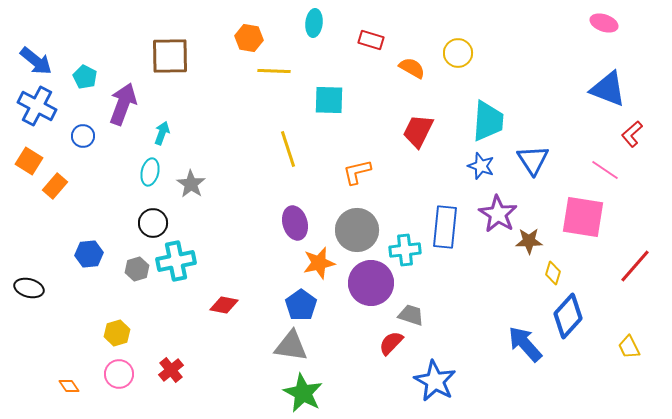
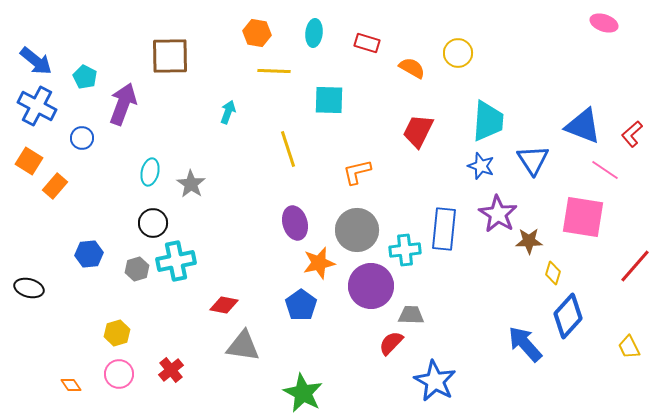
cyan ellipse at (314, 23): moved 10 px down
orange hexagon at (249, 38): moved 8 px right, 5 px up
red rectangle at (371, 40): moved 4 px left, 3 px down
blue triangle at (608, 89): moved 25 px left, 37 px down
cyan arrow at (162, 133): moved 66 px right, 21 px up
blue circle at (83, 136): moved 1 px left, 2 px down
blue rectangle at (445, 227): moved 1 px left, 2 px down
purple circle at (371, 283): moved 3 px down
gray trapezoid at (411, 315): rotated 16 degrees counterclockwise
gray triangle at (291, 346): moved 48 px left
orange diamond at (69, 386): moved 2 px right, 1 px up
